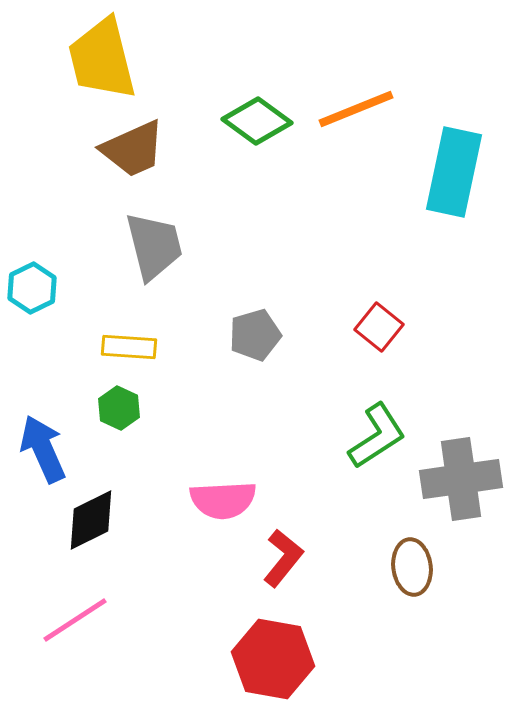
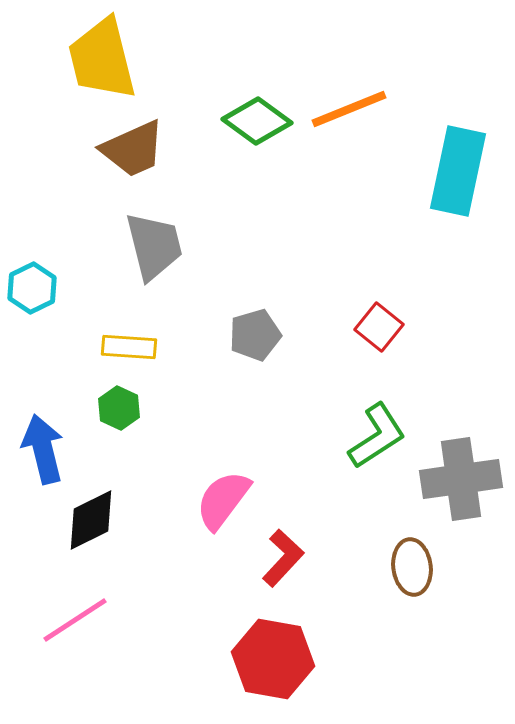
orange line: moved 7 px left
cyan rectangle: moved 4 px right, 1 px up
blue arrow: rotated 10 degrees clockwise
pink semicircle: rotated 130 degrees clockwise
red L-shape: rotated 4 degrees clockwise
